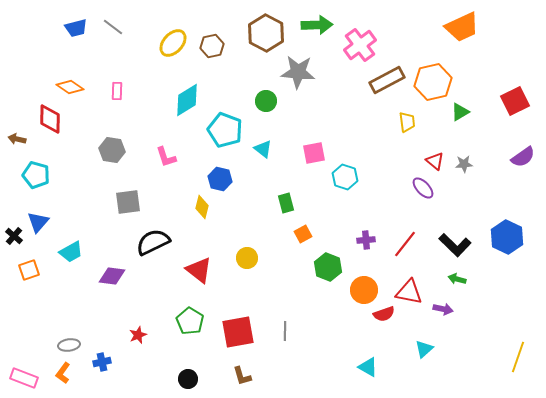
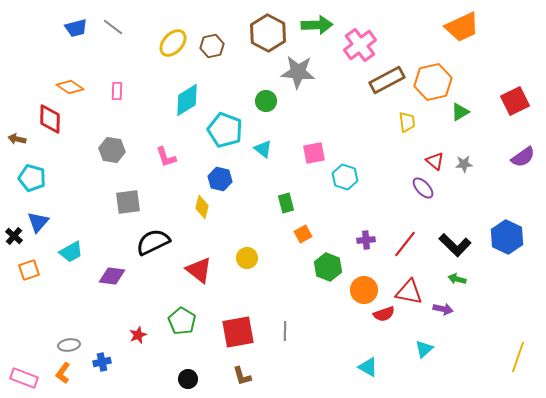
brown hexagon at (266, 33): moved 2 px right
cyan pentagon at (36, 175): moved 4 px left, 3 px down
green pentagon at (190, 321): moved 8 px left
